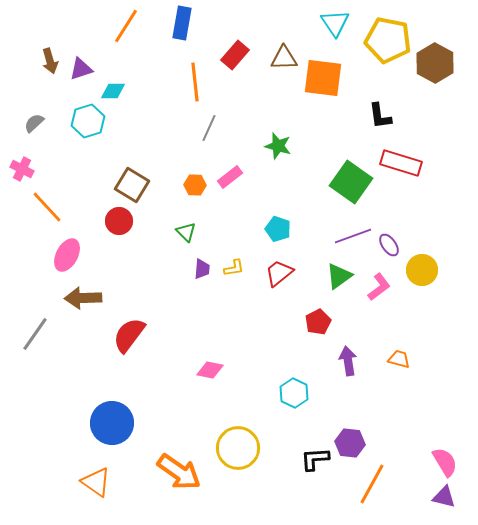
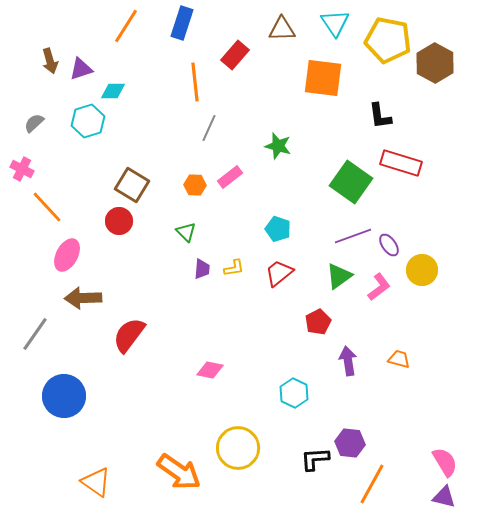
blue rectangle at (182, 23): rotated 8 degrees clockwise
brown triangle at (284, 58): moved 2 px left, 29 px up
blue circle at (112, 423): moved 48 px left, 27 px up
